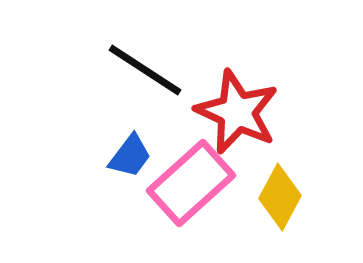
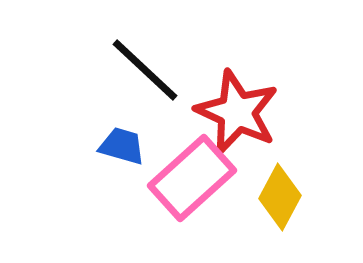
black line: rotated 10 degrees clockwise
blue trapezoid: moved 8 px left, 10 px up; rotated 111 degrees counterclockwise
pink rectangle: moved 1 px right, 5 px up
